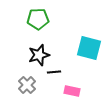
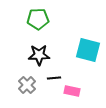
cyan square: moved 1 px left, 2 px down
black star: rotated 15 degrees clockwise
black line: moved 6 px down
